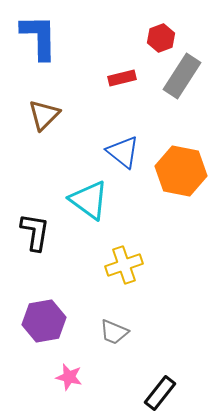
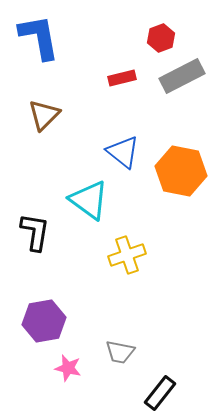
blue L-shape: rotated 9 degrees counterclockwise
gray rectangle: rotated 30 degrees clockwise
yellow cross: moved 3 px right, 10 px up
gray trapezoid: moved 6 px right, 20 px down; rotated 12 degrees counterclockwise
pink star: moved 1 px left, 9 px up
